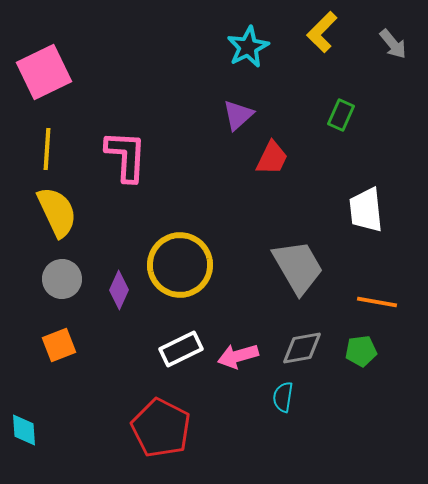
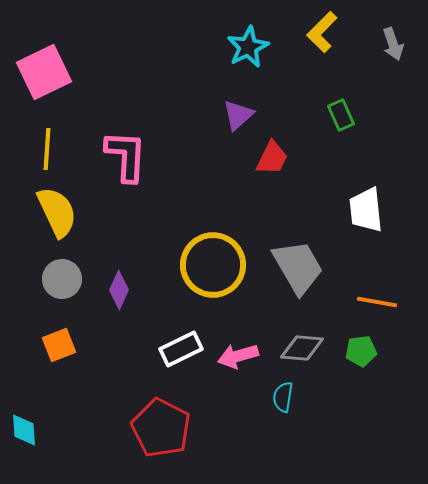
gray arrow: rotated 20 degrees clockwise
green rectangle: rotated 48 degrees counterclockwise
yellow circle: moved 33 px right
gray diamond: rotated 15 degrees clockwise
